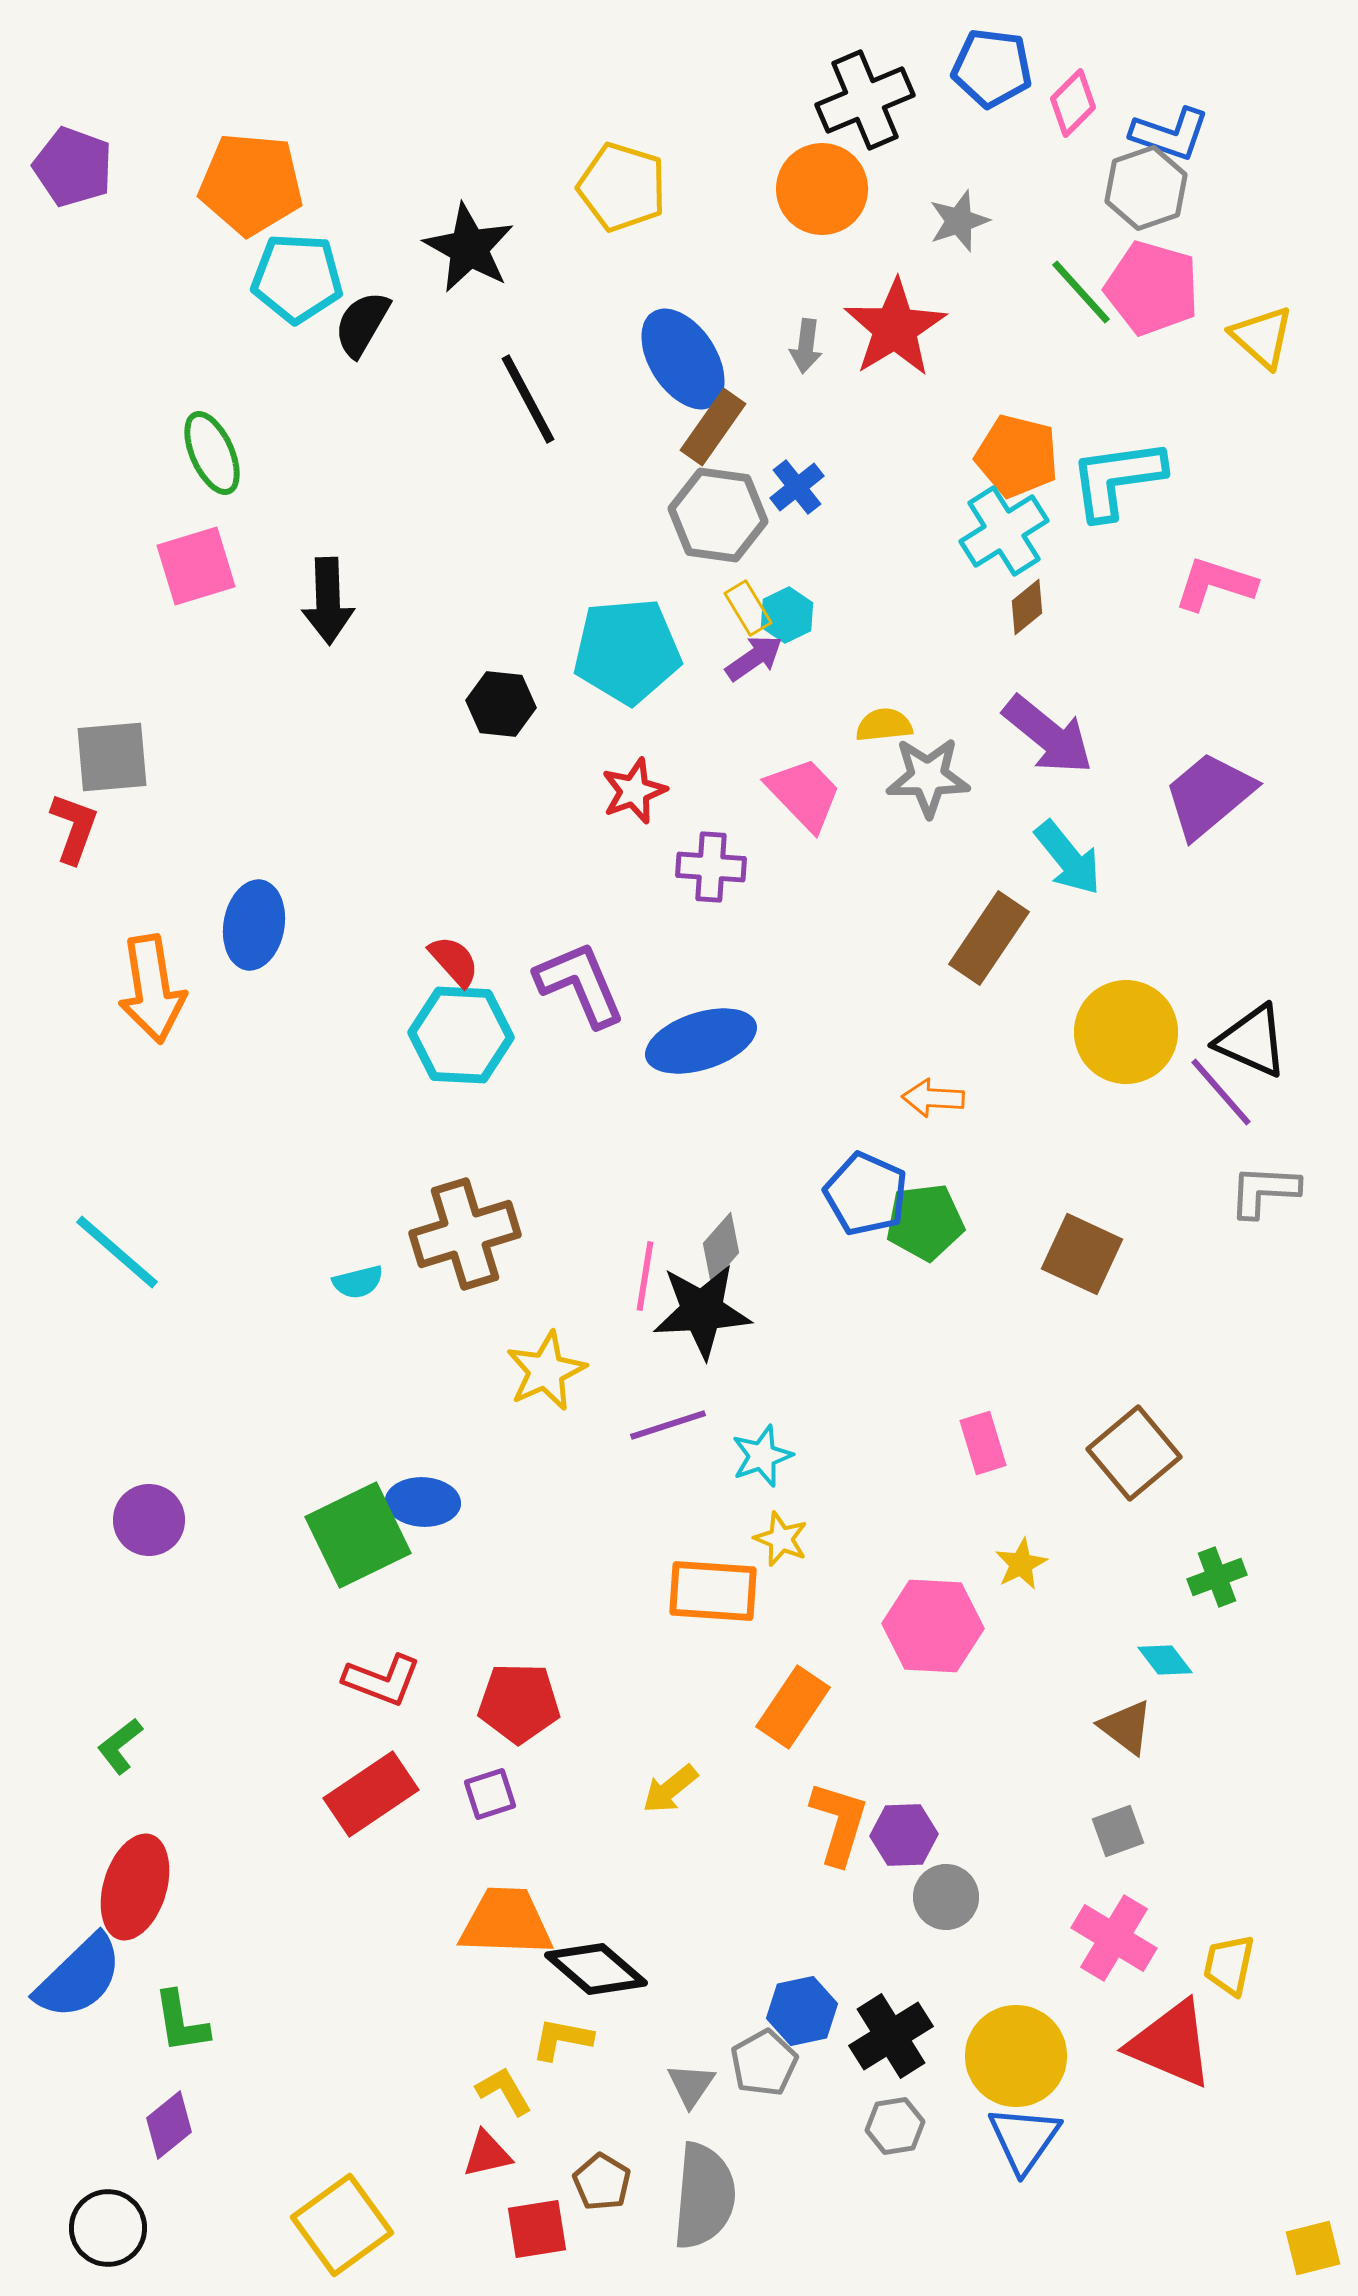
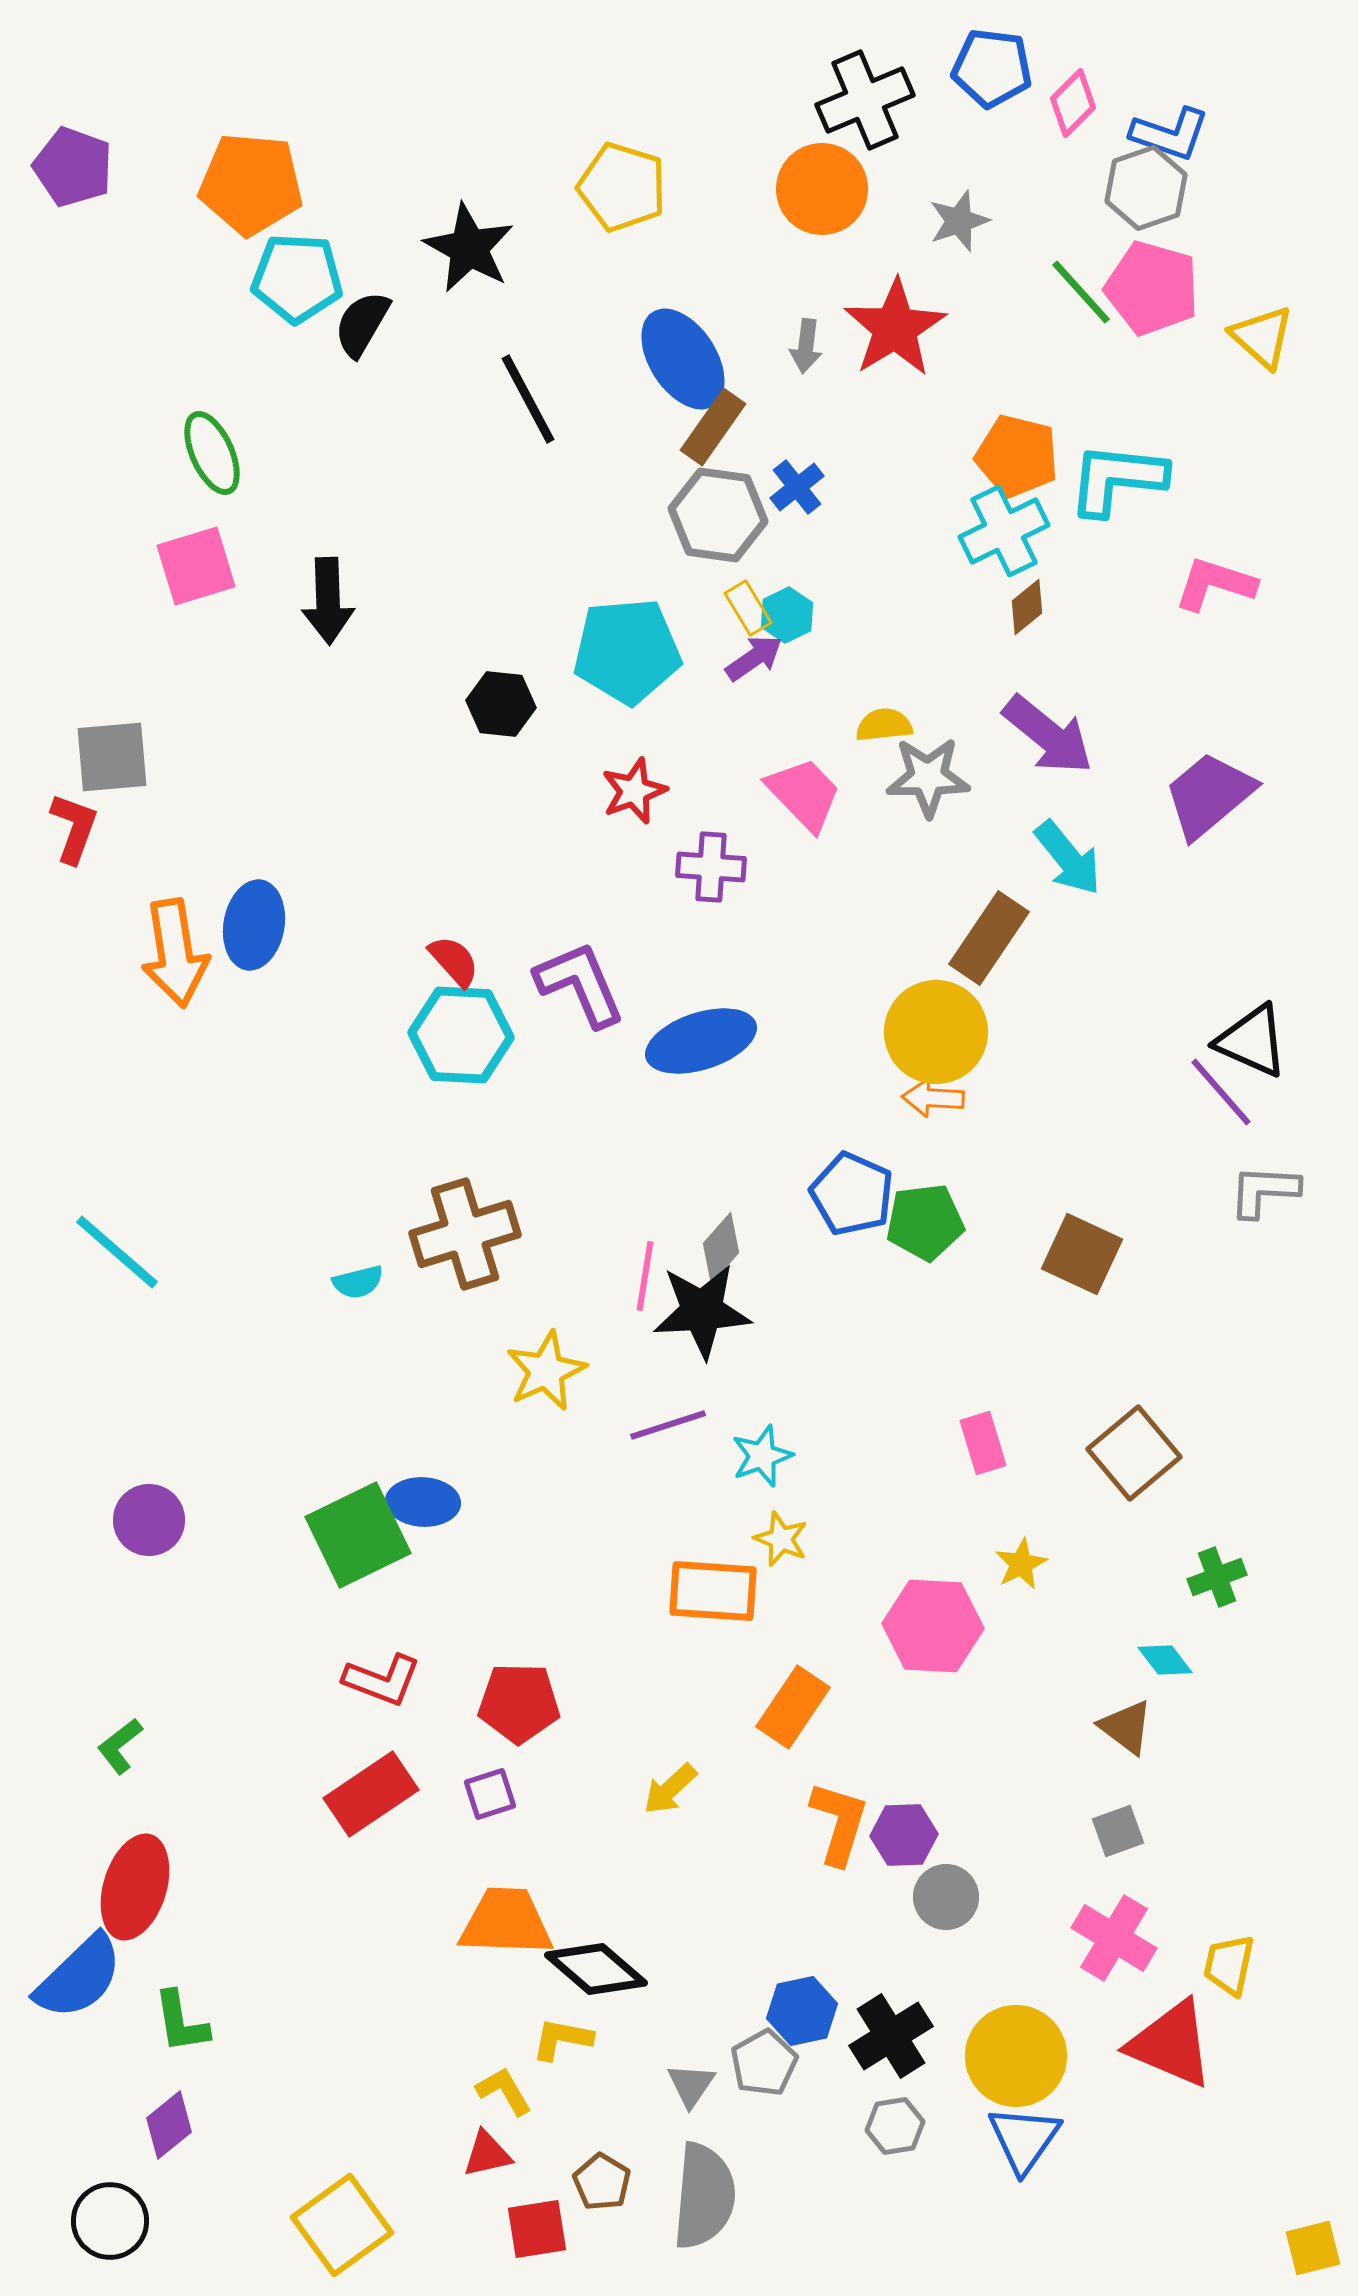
cyan L-shape at (1117, 479): rotated 14 degrees clockwise
cyan cross at (1004, 531): rotated 6 degrees clockwise
orange arrow at (152, 989): moved 23 px right, 36 px up
yellow circle at (1126, 1032): moved 190 px left
blue pentagon at (866, 1194): moved 14 px left
yellow arrow at (670, 1789): rotated 4 degrees counterclockwise
black circle at (108, 2228): moved 2 px right, 7 px up
